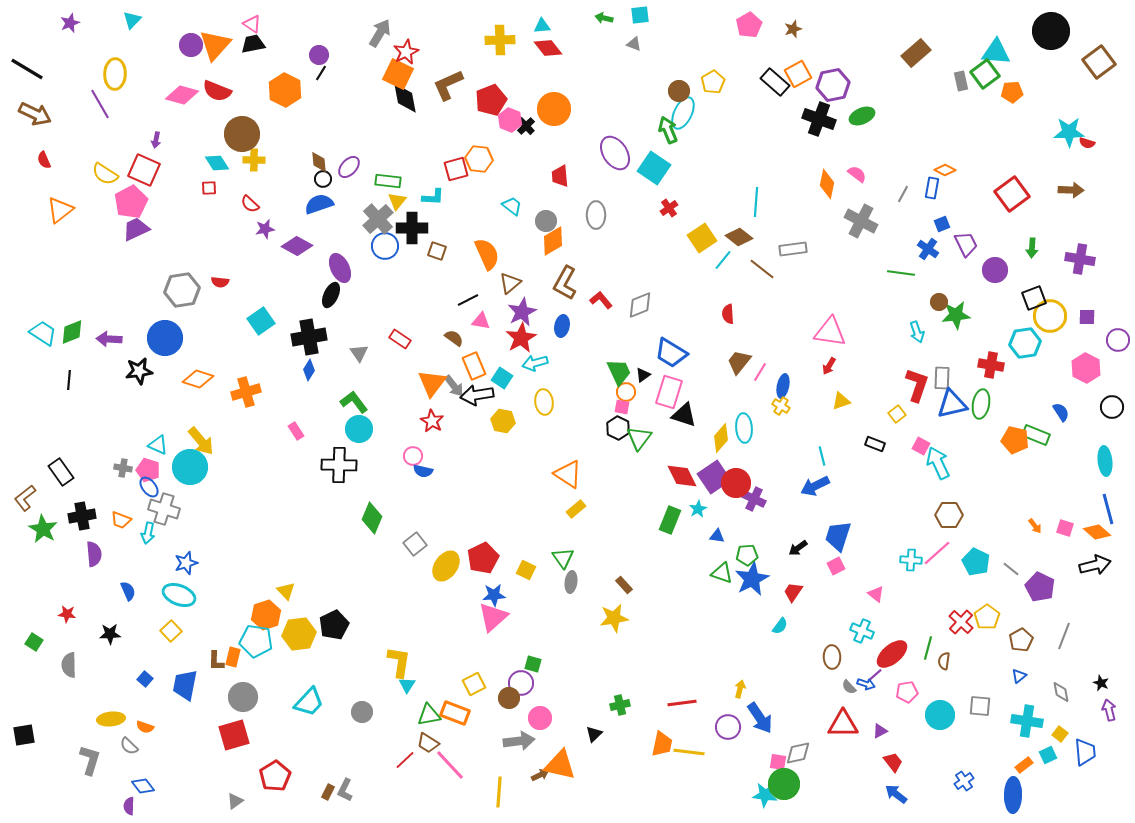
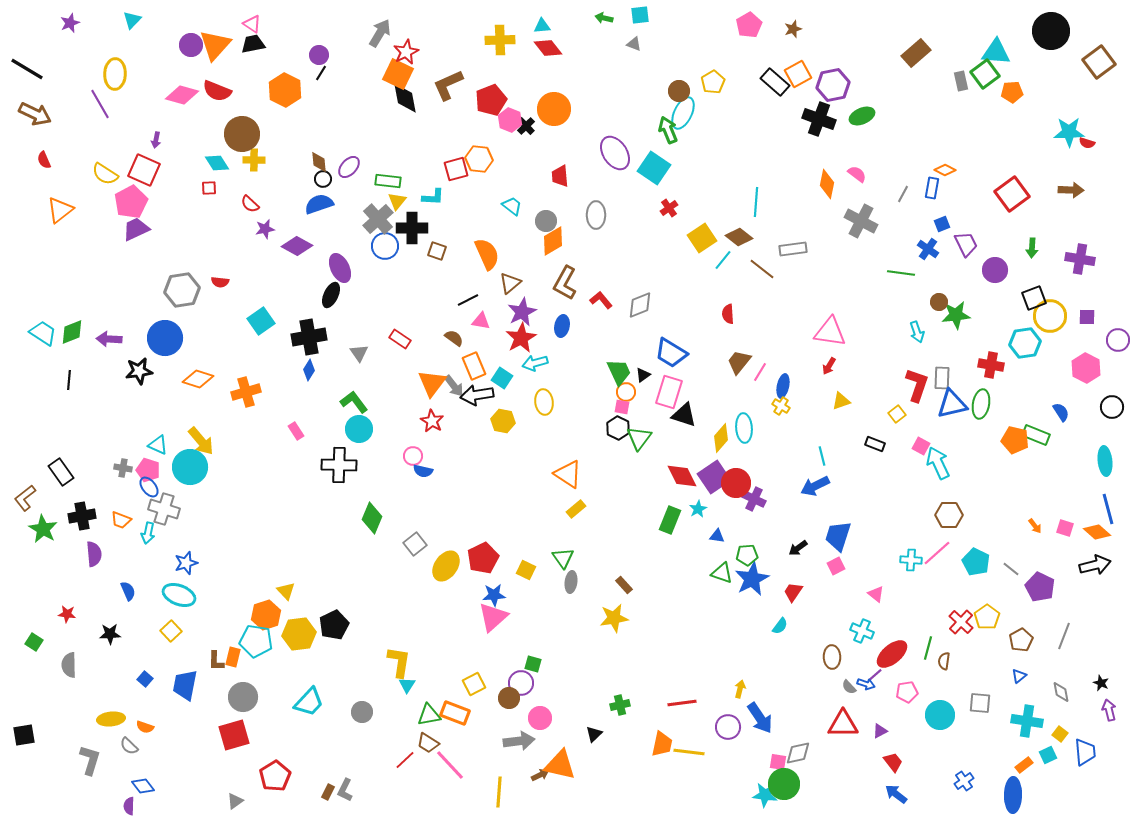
gray square at (980, 706): moved 3 px up
